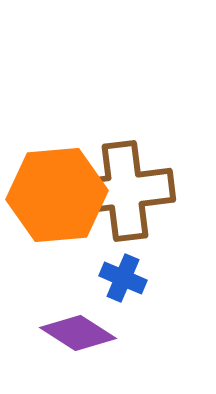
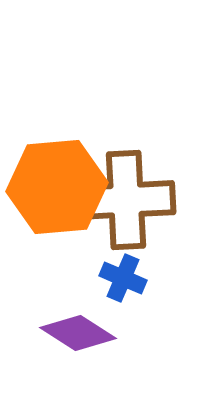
brown cross: moved 1 px right, 9 px down; rotated 4 degrees clockwise
orange hexagon: moved 8 px up
